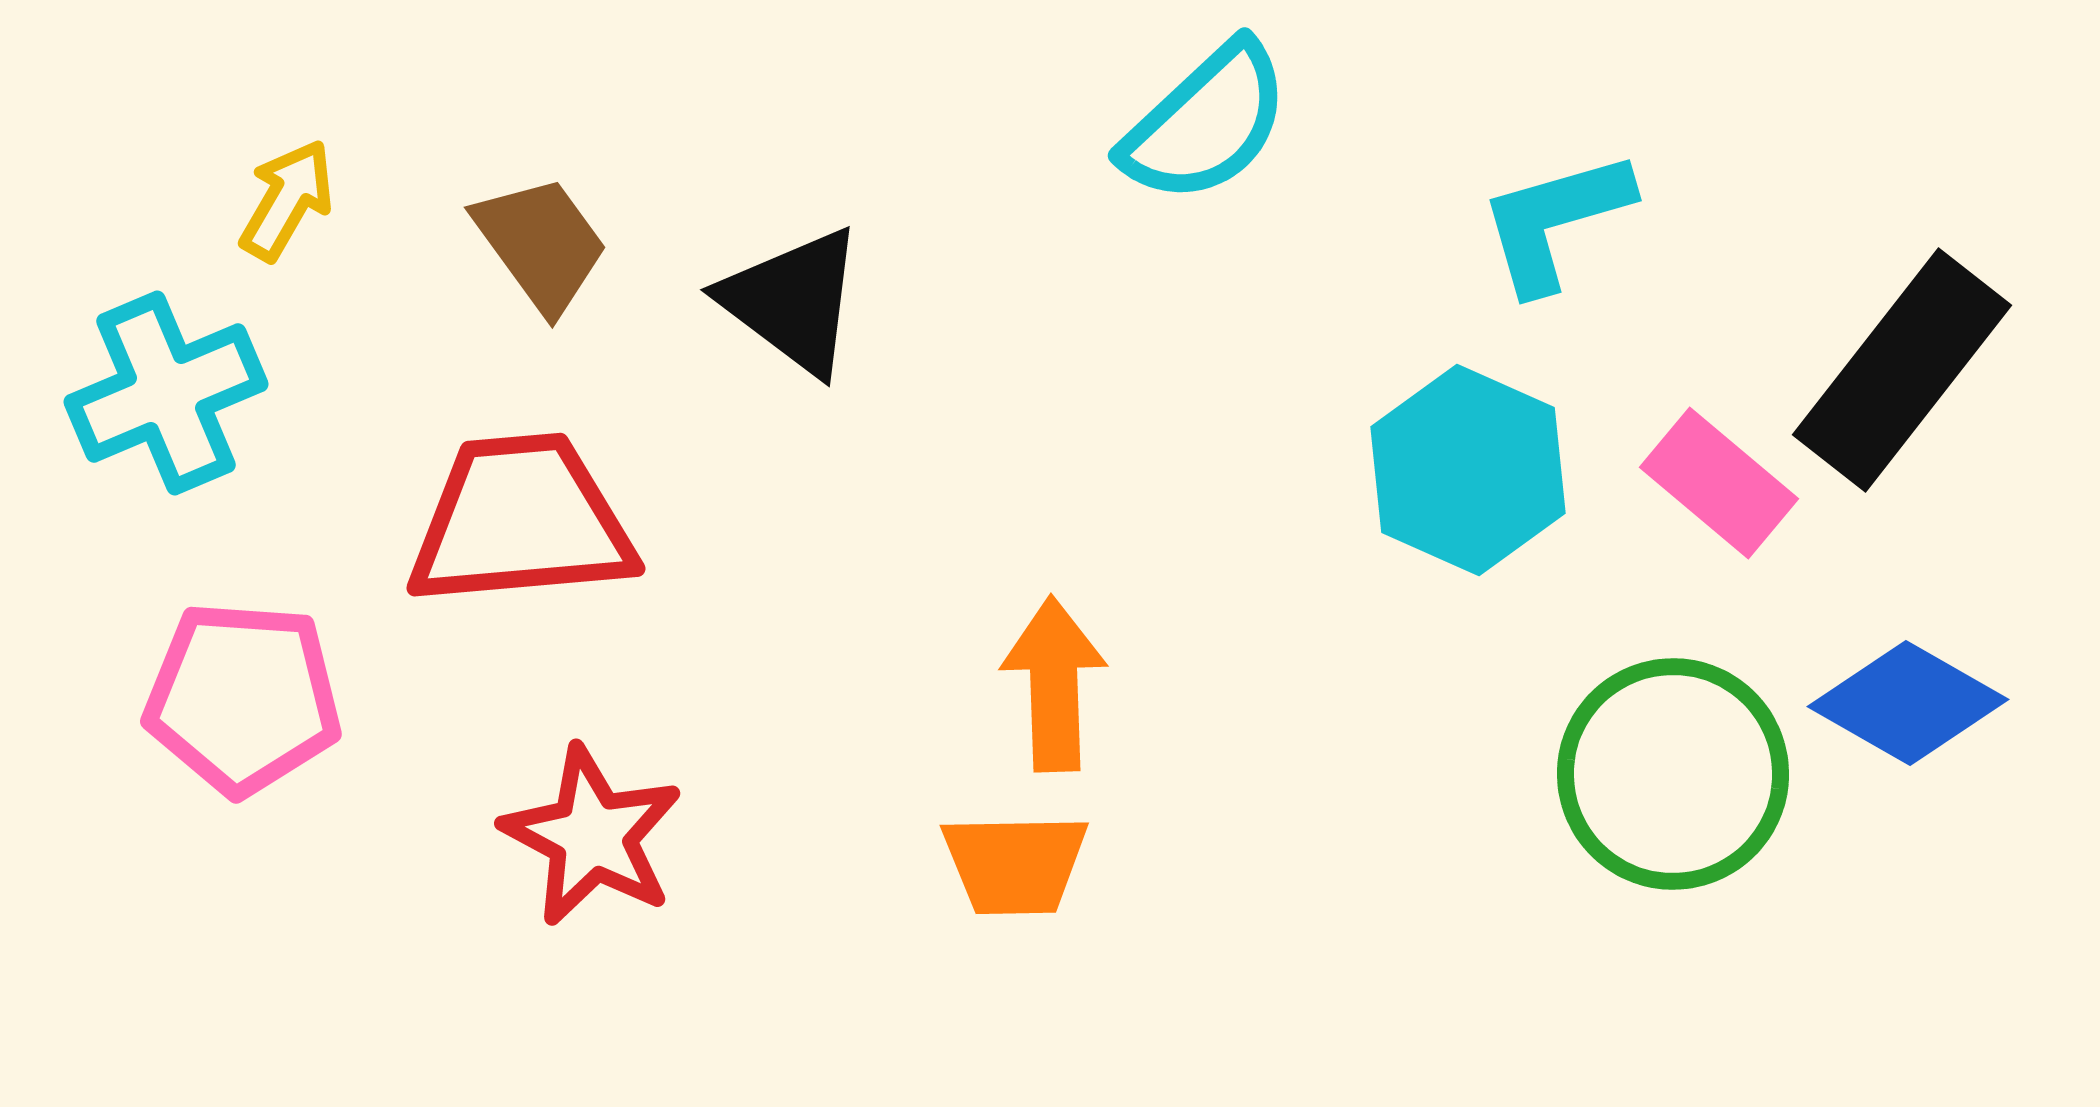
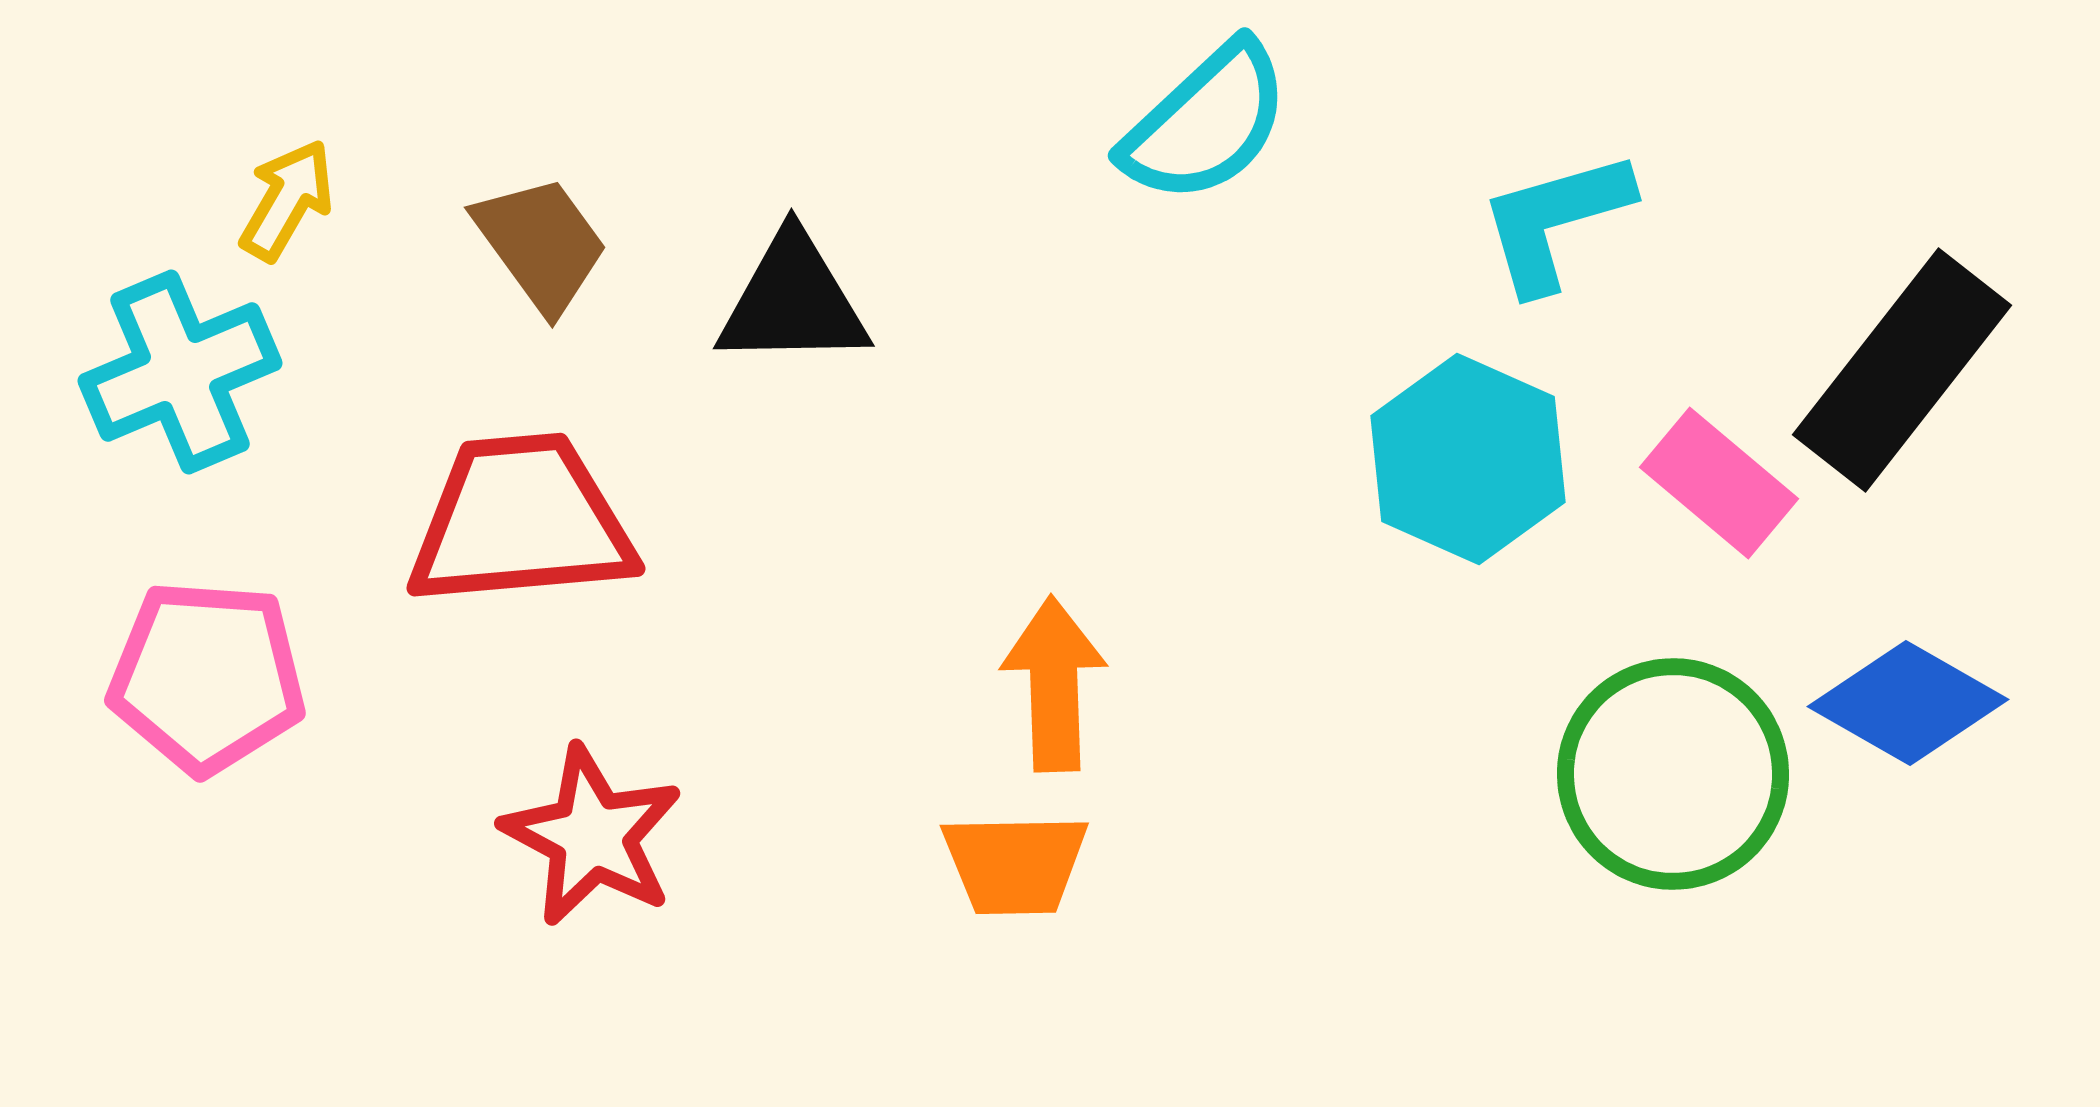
black triangle: rotated 38 degrees counterclockwise
cyan cross: moved 14 px right, 21 px up
cyan hexagon: moved 11 px up
pink pentagon: moved 36 px left, 21 px up
